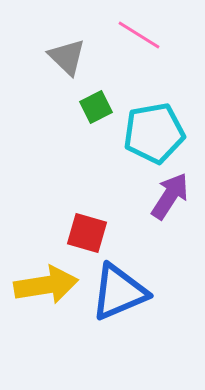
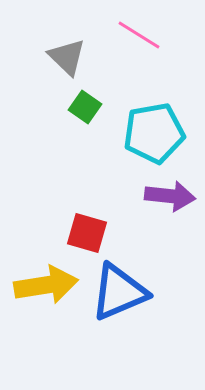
green square: moved 11 px left; rotated 28 degrees counterclockwise
purple arrow: rotated 63 degrees clockwise
